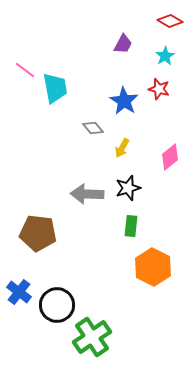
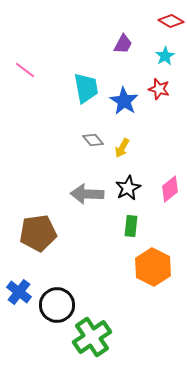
red diamond: moved 1 px right
cyan trapezoid: moved 31 px right
gray diamond: moved 12 px down
pink diamond: moved 32 px down
black star: rotated 10 degrees counterclockwise
brown pentagon: rotated 15 degrees counterclockwise
